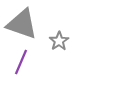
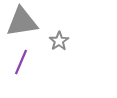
gray triangle: moved 2 px up; rotated 28 degrees counterclockwise
